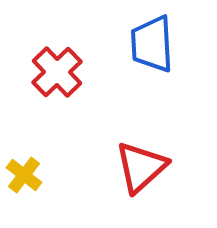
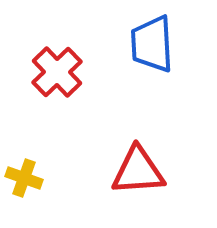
red triangle: moved 3 px left, 4 px down; rotated 38 degrees clockwise
yellow cross: moved 3 px down; rotated 18 degrees counterclockwise
